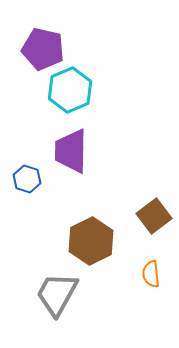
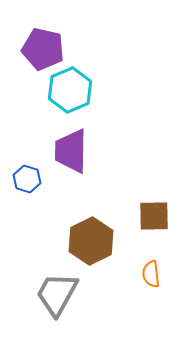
brown square: rotated 36 degrees clockwise
